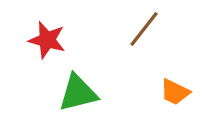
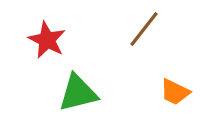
red star: rotated 12 degrees clockwise
